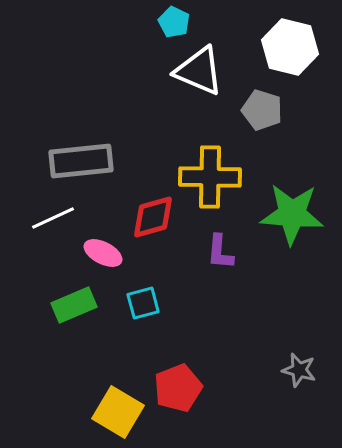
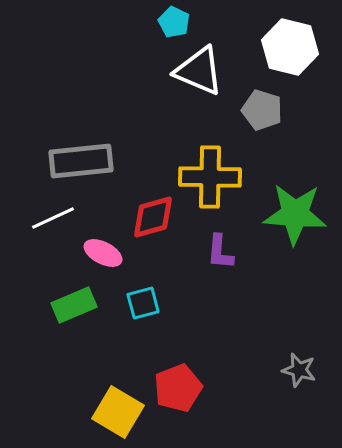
green star: moved 3 px right
